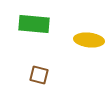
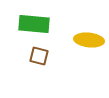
brown square: moved 19 px up
